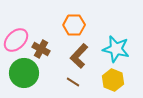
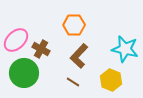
cyan star: moved 9 px right
yellow hexagon: moved 2 px left
